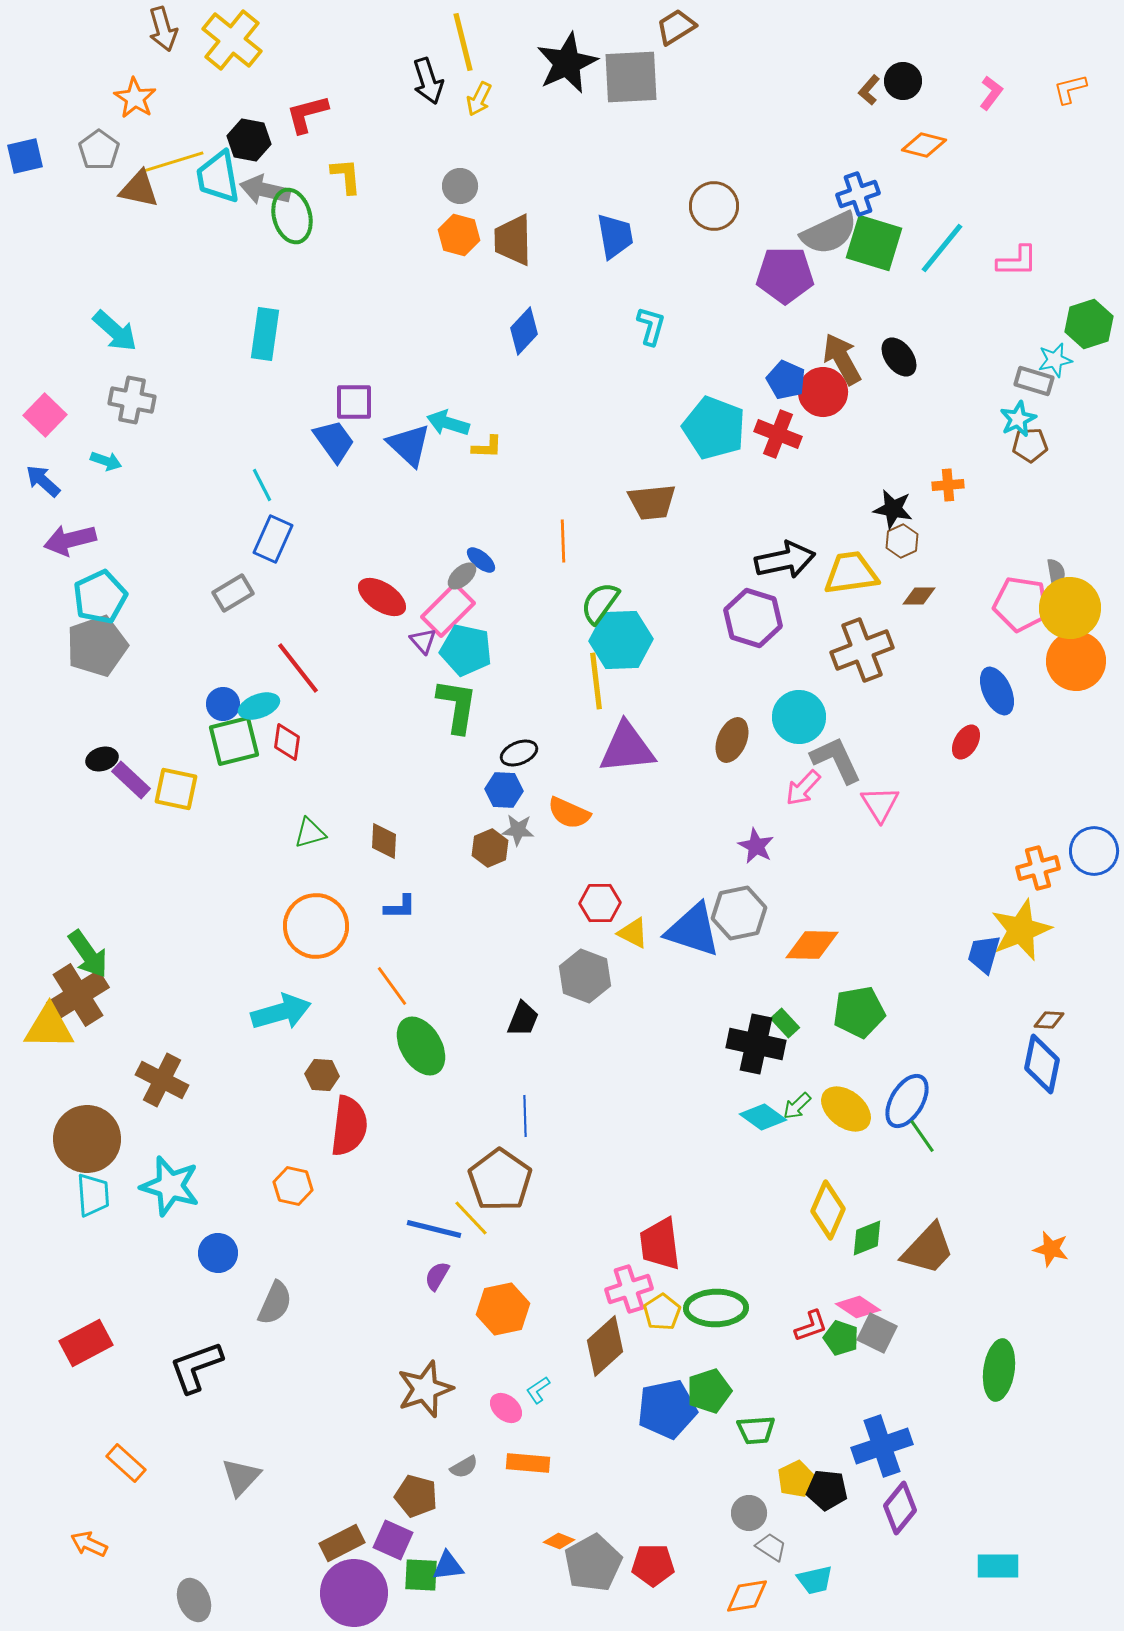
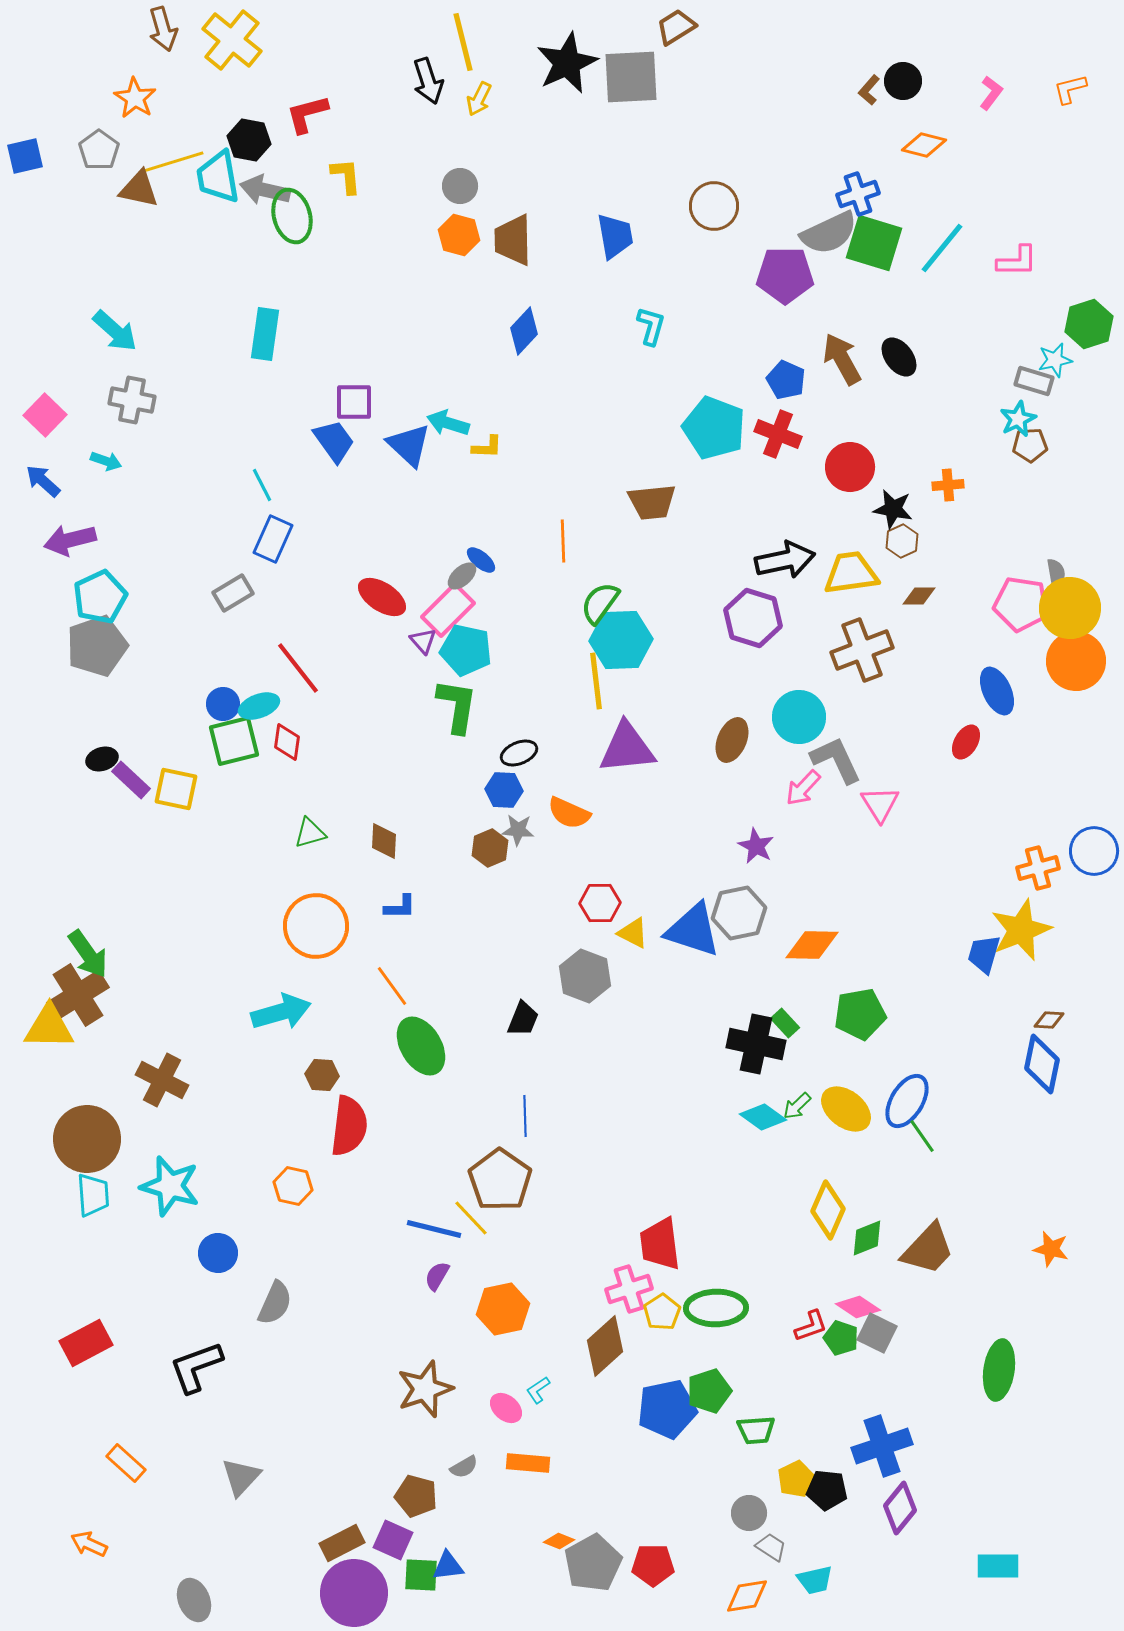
red circle at (823, 392): moved 27 px right, 75 px down
green pentagon at (859, 1012): moved 1 px right, 2 px down
